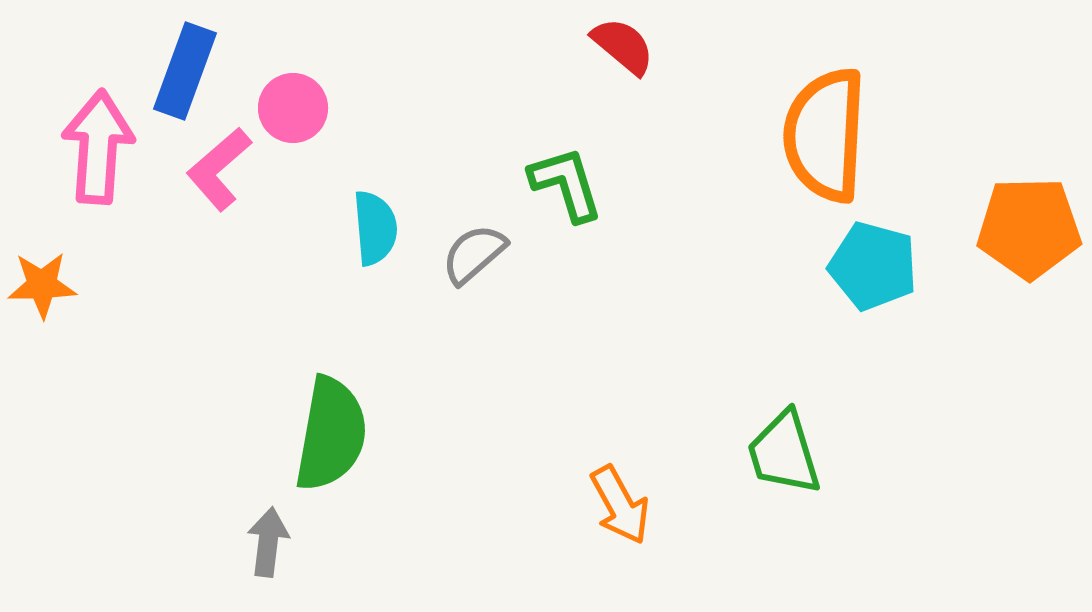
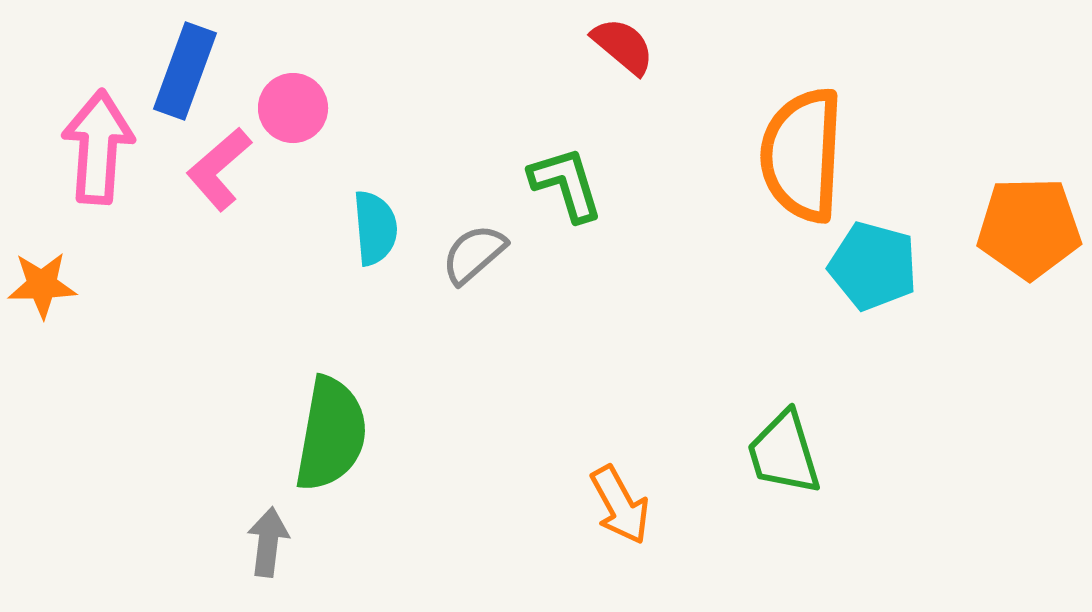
orange semicircle: moved 23 px left, 20 px down
